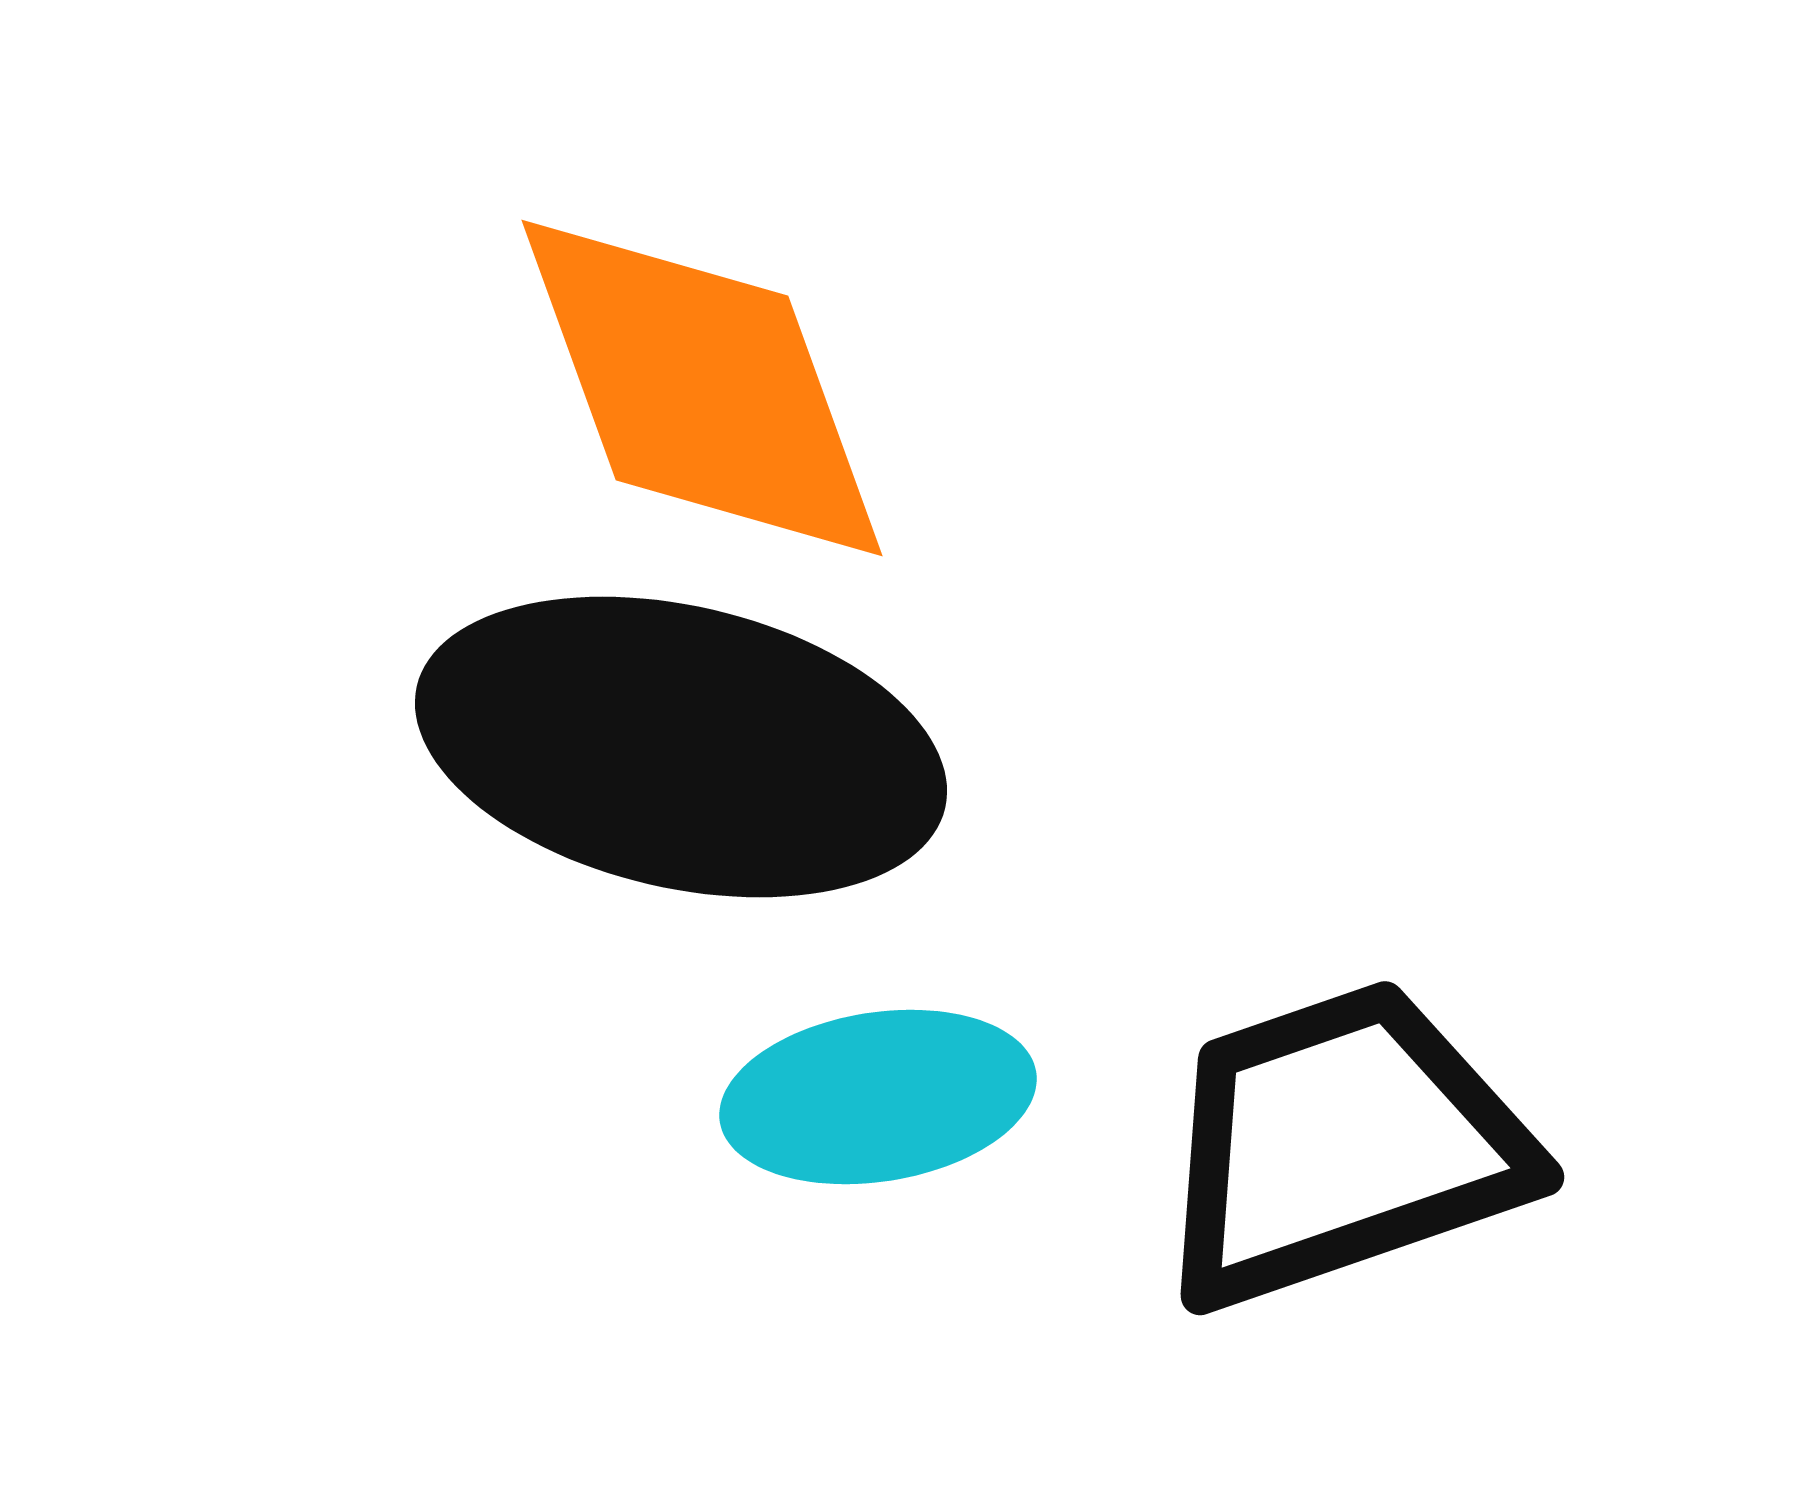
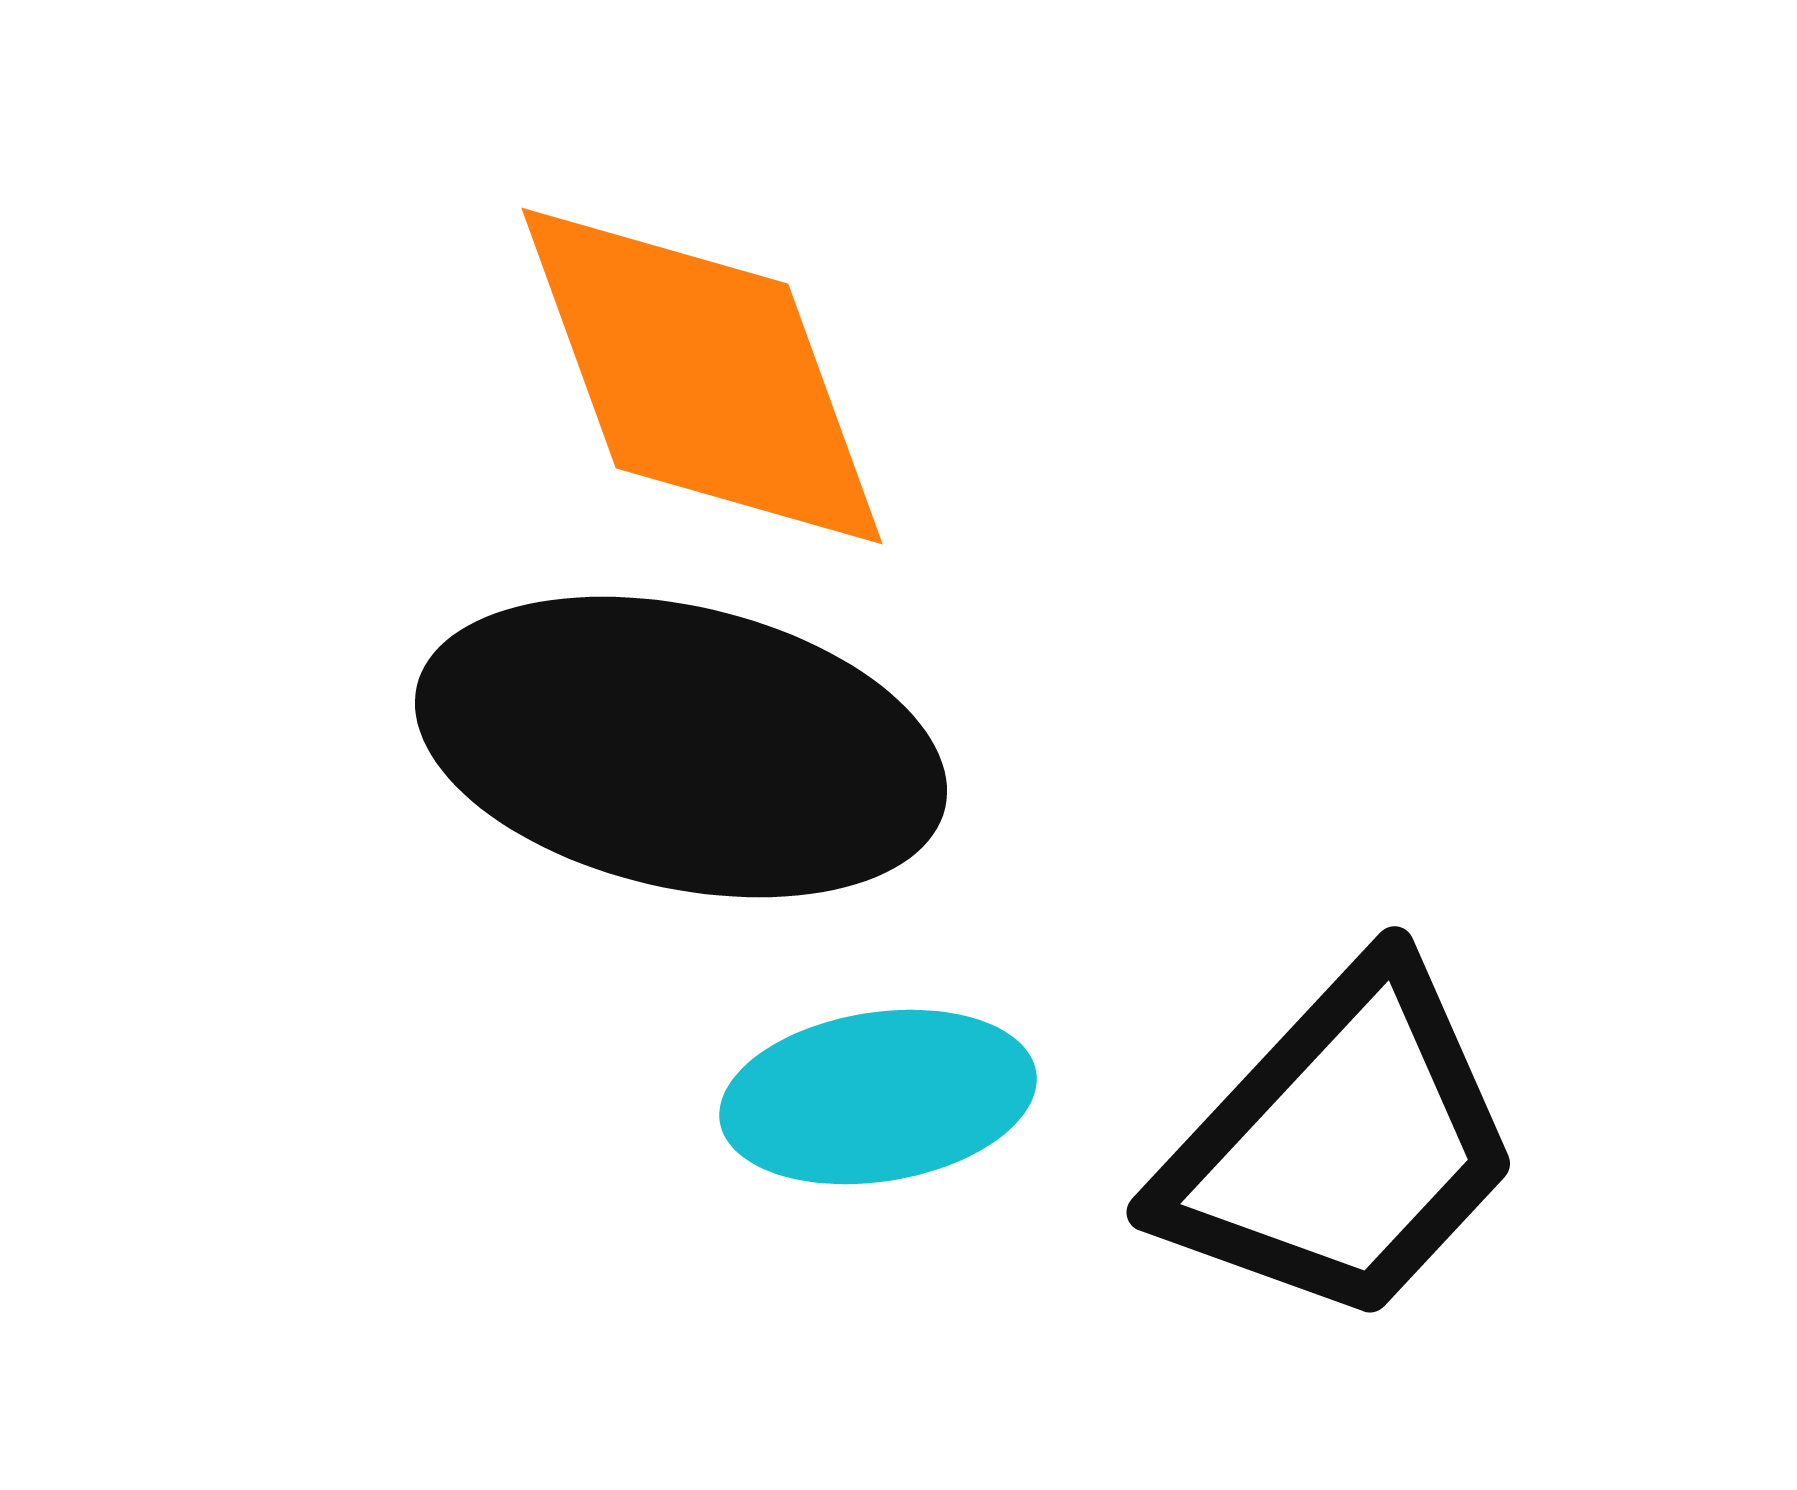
orange diamond: moved 12 px up
black trapezoid: rotated 152 degrees clockwise
